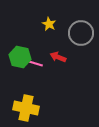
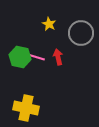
red arrow: rotated 56 degrees clockwise
pink line: moved 2 px right, 6 px up
